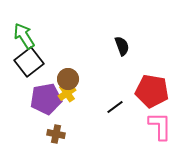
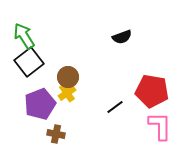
black semicircle: moved 9 px up; rotated 90 degrees clockwise
brown circle: moved 2 px up
purple pentagon: moved 6 px left, 5 px down; rotated 12 degrees counterclockwise
